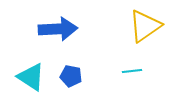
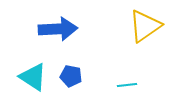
cyan line: moved 5 px left, 14 px down
cyan triangle: moved 2 px right
